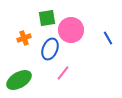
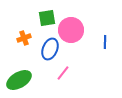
blue line: moved 3 px left, 4 px down; rotated 32 degrees clockwise
